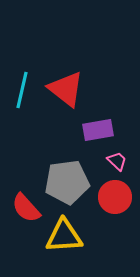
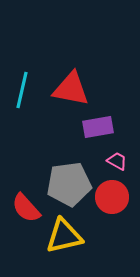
red triangle: moved 5 px right; rotated 27 degrees counterclockwise
purple rectangle: moved 3 px up
pink trapezoid: rotated 15 degrees counterclockwise
gray pentagon: moved 2 px right, 2 px down
red circle: moved 3 px left
yellow triangle: rotated 9 degrees counterclockwise
